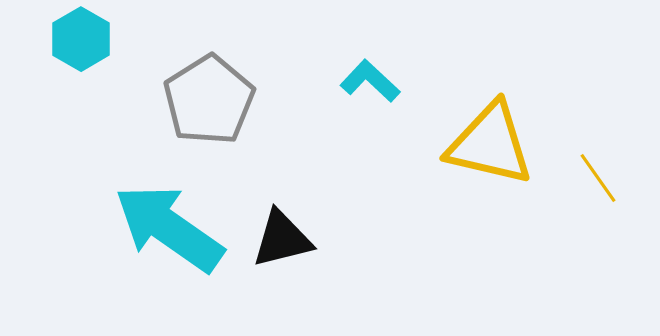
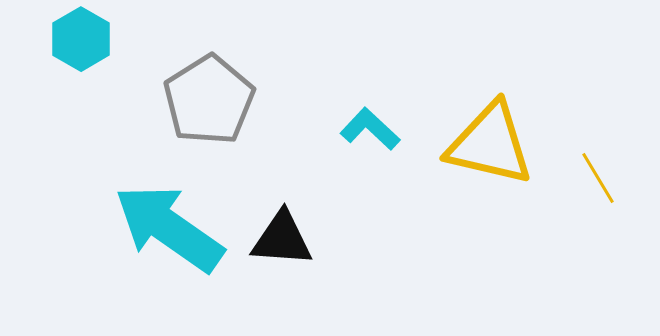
cyan L-shape: moved 48 px down
yellow line: rotated 4 degrees clockwise
black triangle: rotated 18 degrees clockwise
